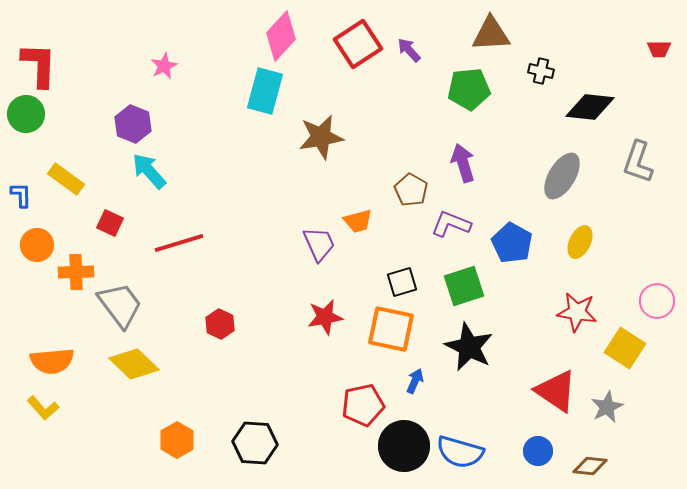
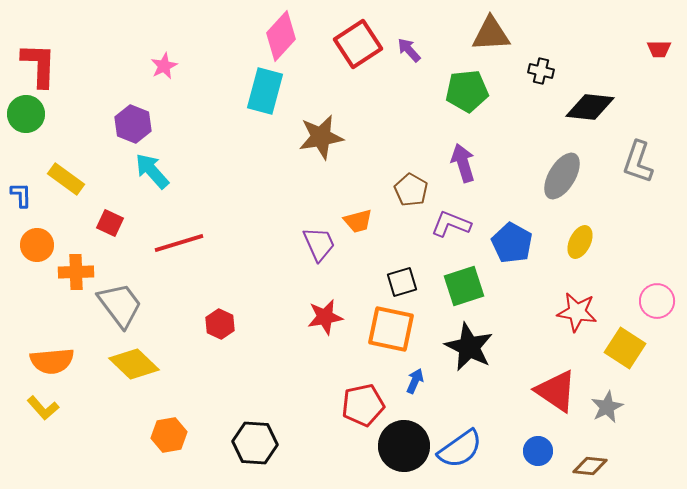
green pentagon at (469, 89): moved 2 px left, 2 px down
cyan arrow at (149, 171): moved 3 px right
orange hexagon at (177, 440): moved 8 px left, 5 px up; rotated 20 degrees clockwise
blue semicircle at (460, 452): moved 3 px up; rotated 51 degrees counterclockwise
